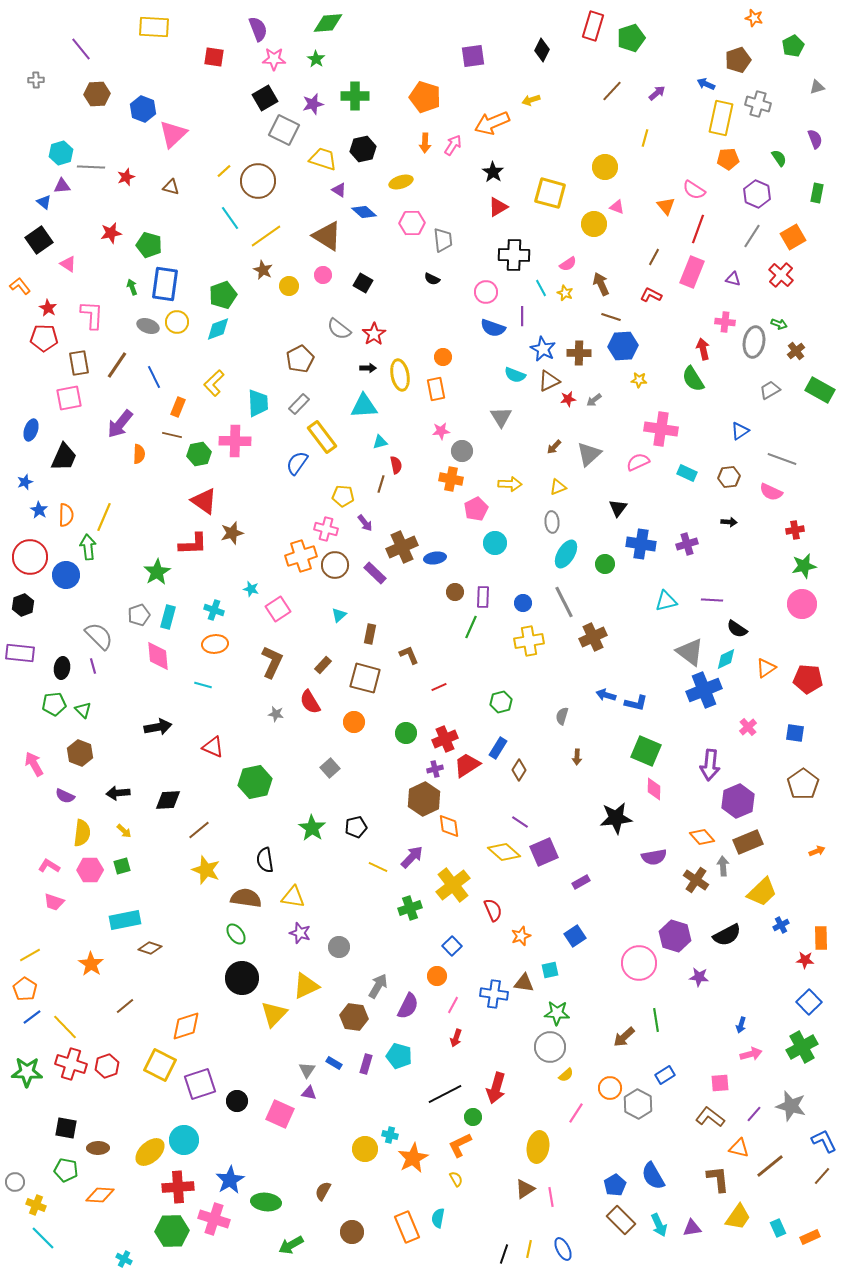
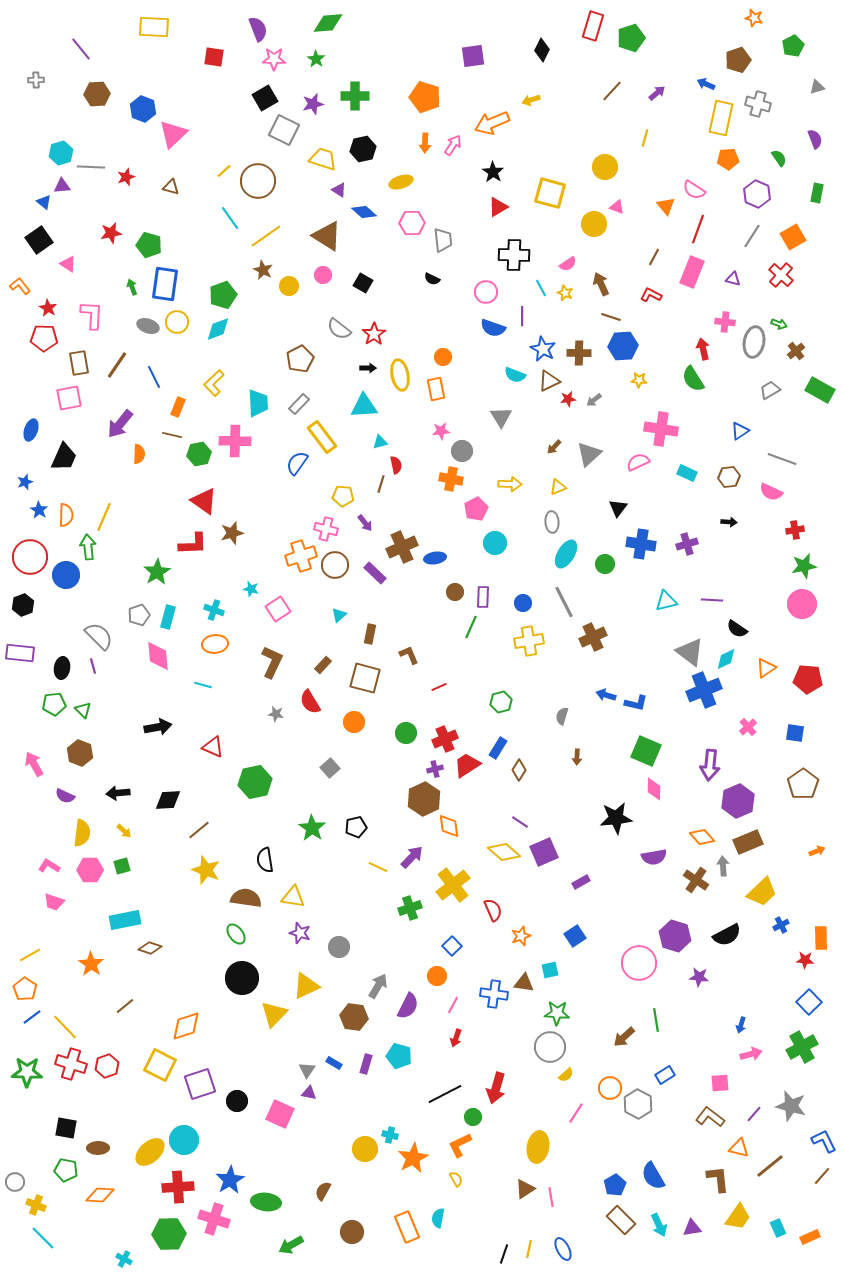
green hexagon at (172, 1231): moved 3 px left, 3 px down
